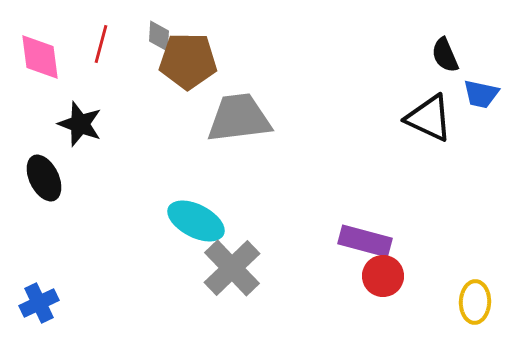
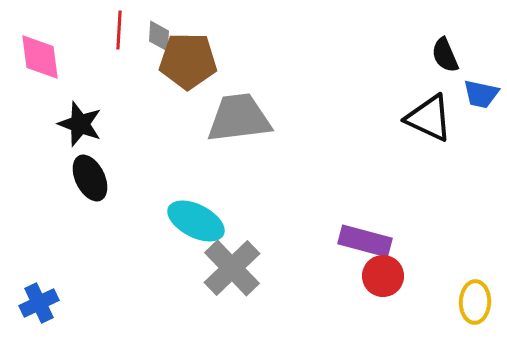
red line: moved 18 px right, 14 px up; rotated 12 degrees counterclockwise
black ellipse: moved 46 px right
